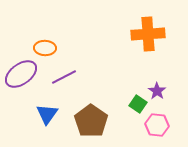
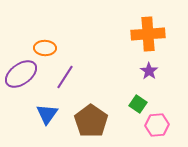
purple line: moved 1 px right; rotated 30 degrees counterclockwise
purple star: moved 8 px left, 20 px up
pink hexagon: rotated 10 degrees counterclockwise
